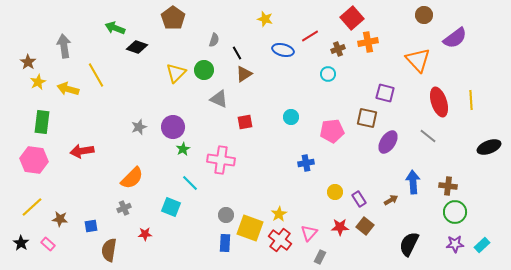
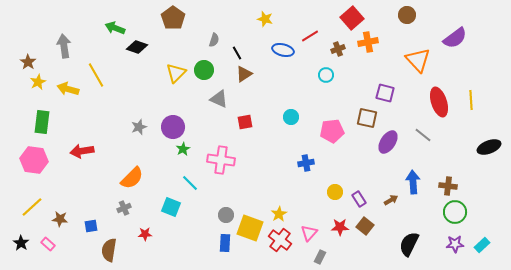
brown circle at (424, 15): moved 17 px left
cyan circle at (328, 74): moved 2 px left, 1 px down
gray line at (428, 136): moved 5 px left, 1 px up
